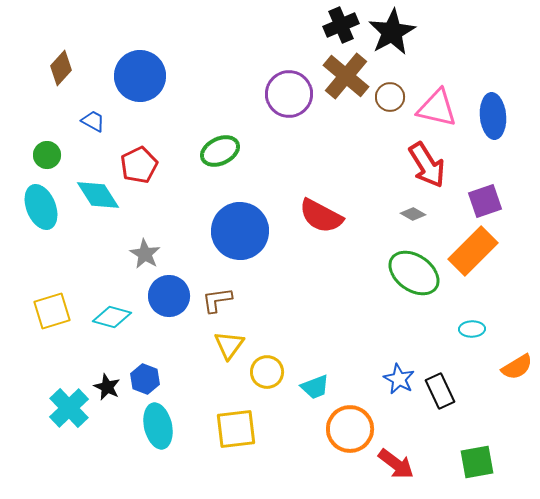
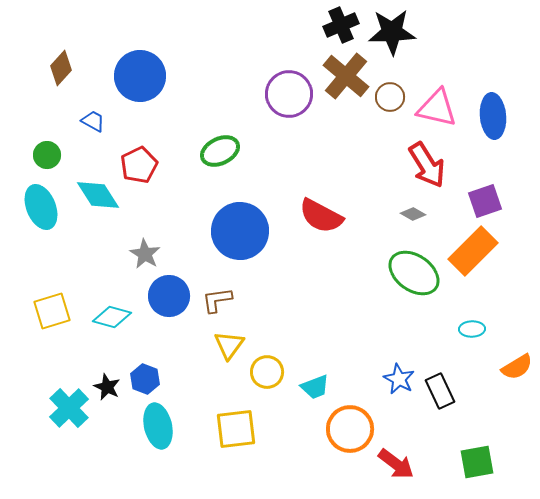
black star at (392, 32): rotated 27 degrees clockwise
